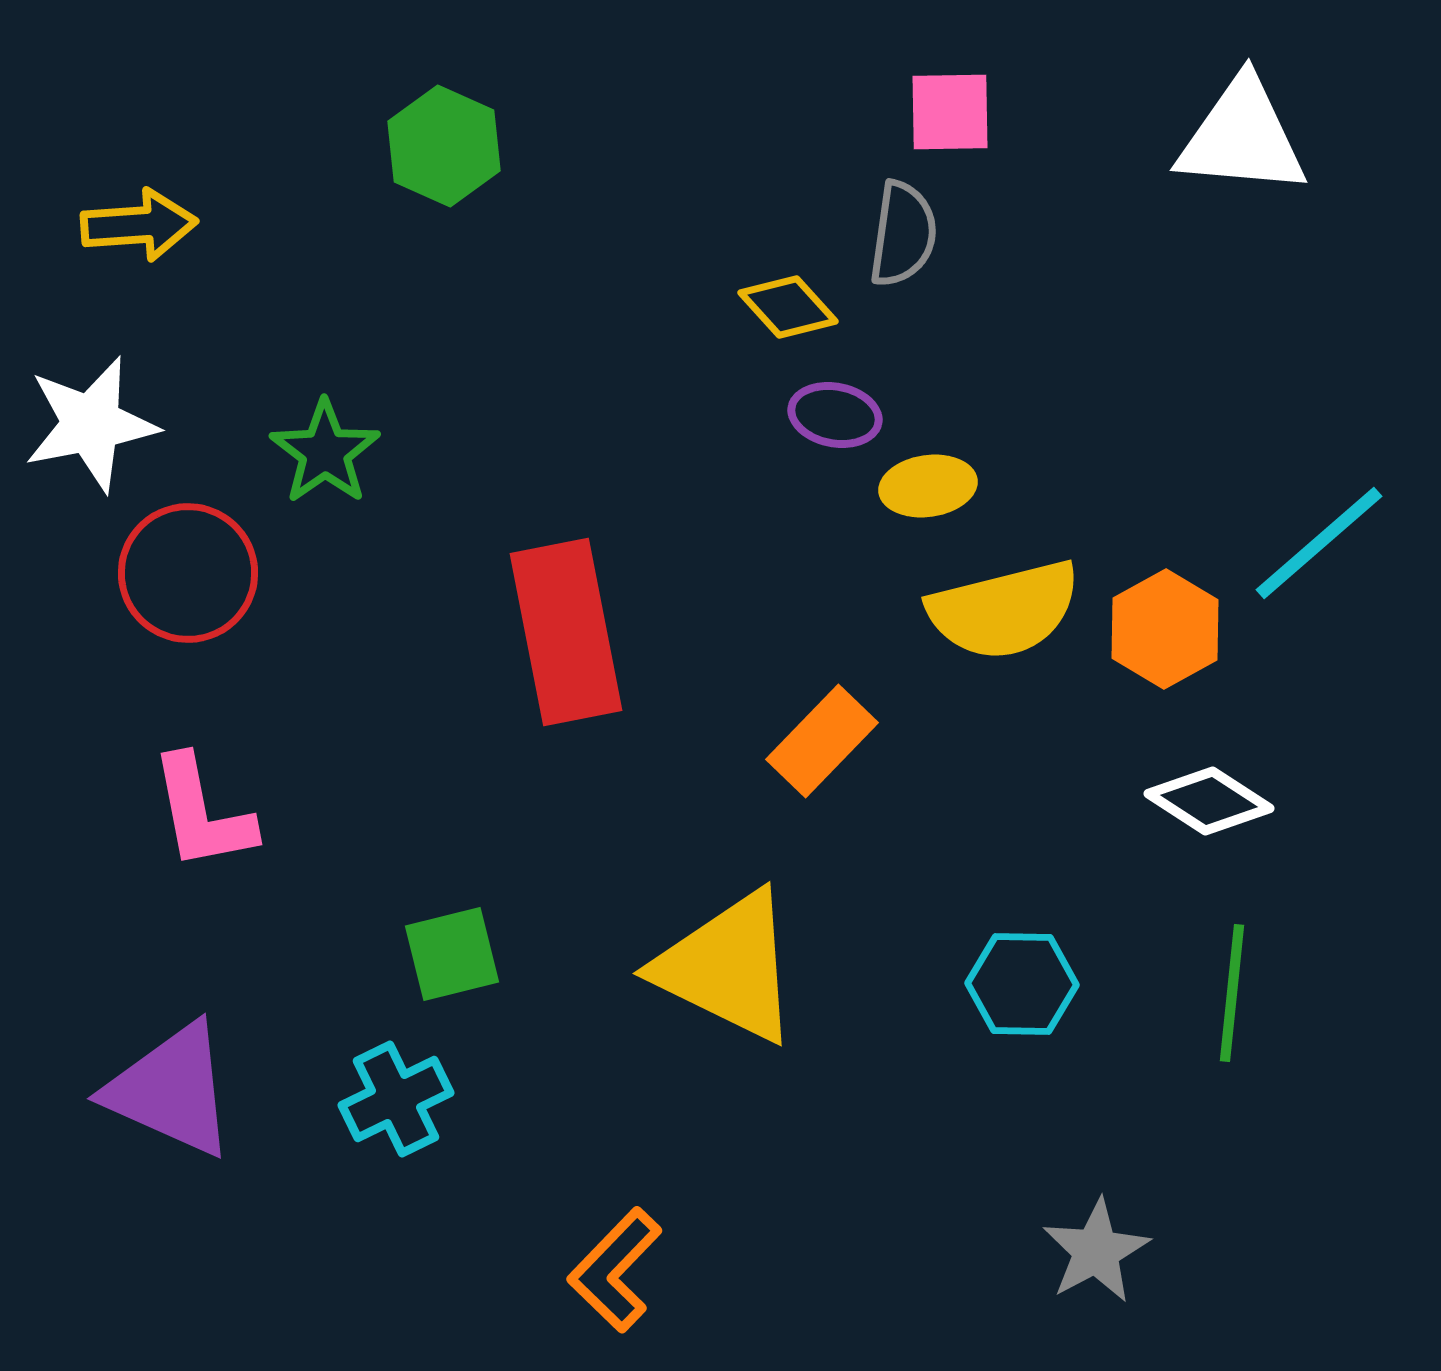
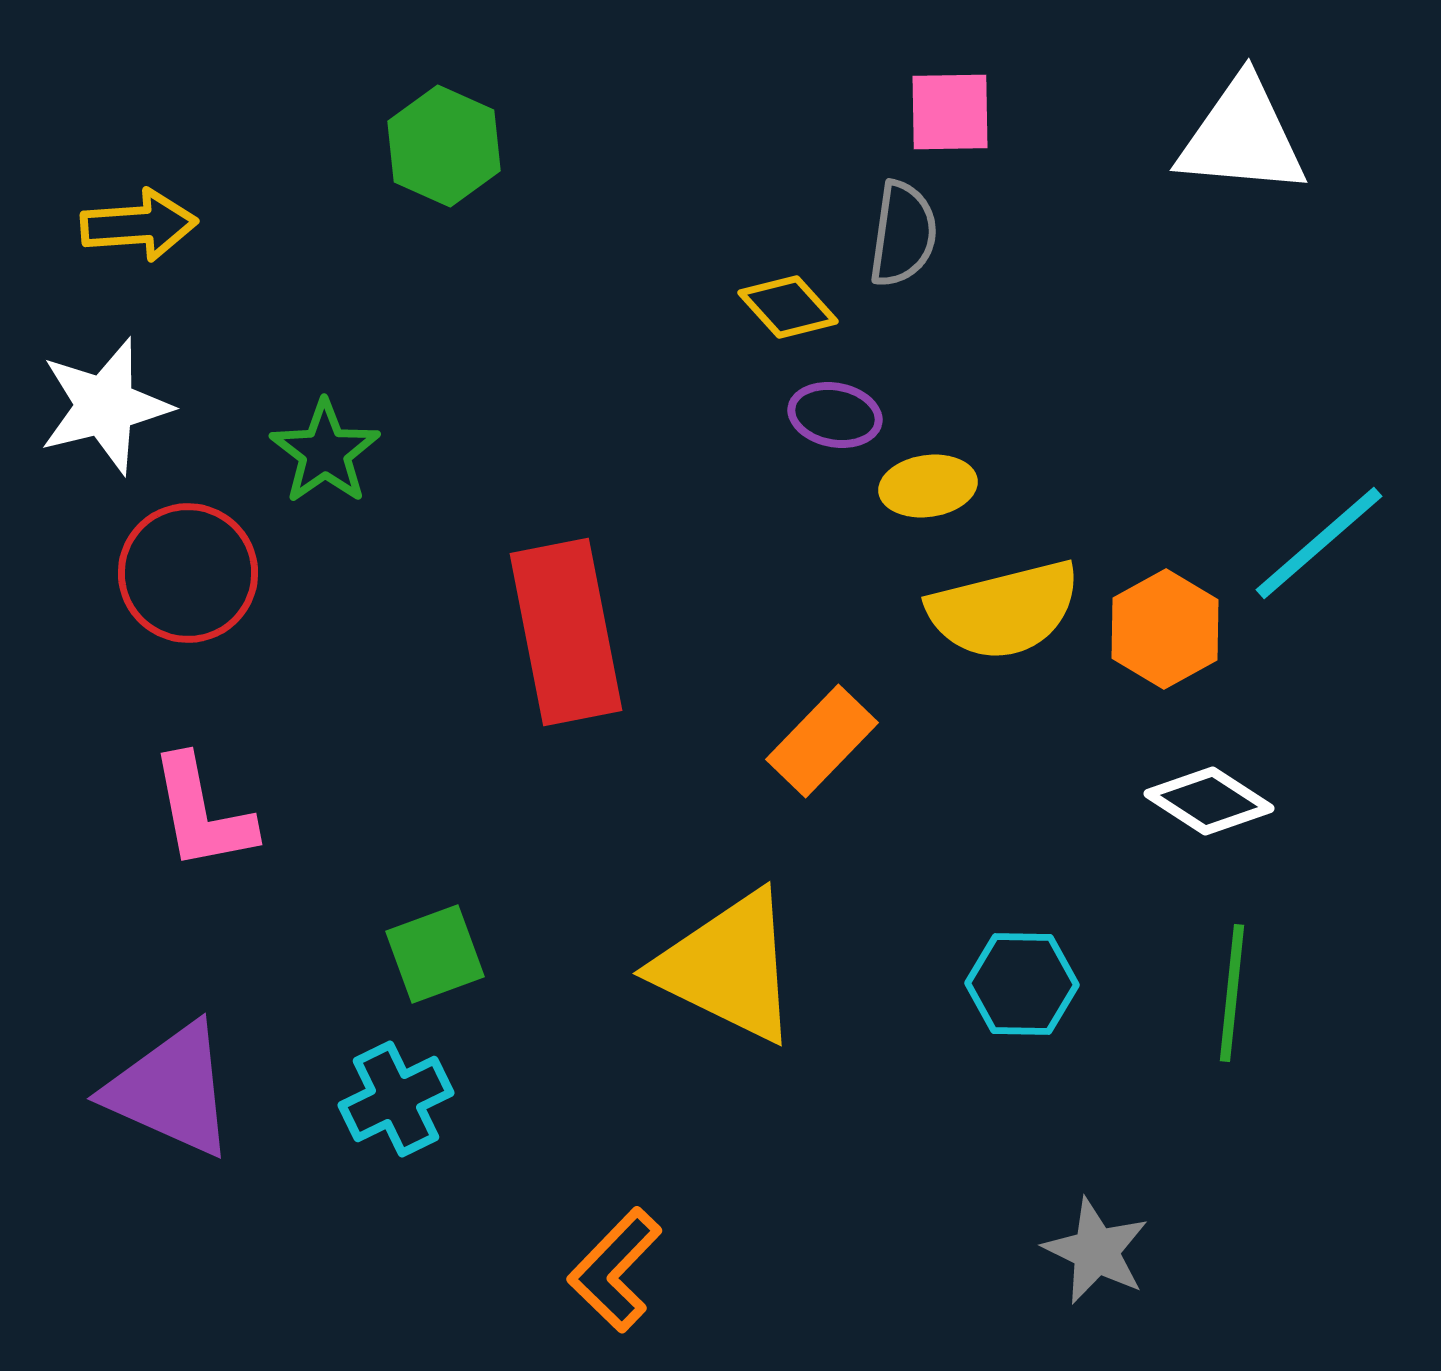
white star: moved 14 px right, 18 px up; rotated 3 degrees counterclockwise
green square: moved 17 px left; rotated 6 degrees counterclockwise
gray star: rotated 18 degrees counterclockwise
